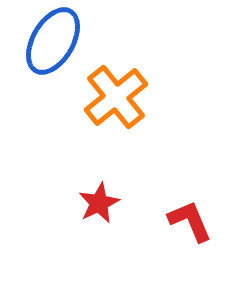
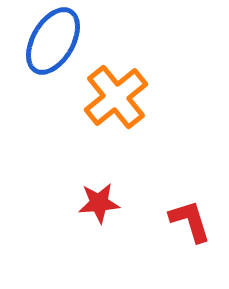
red star: rotated 21 degrees clockwise
red L-shape: rotated 6 degrees clockwise
